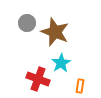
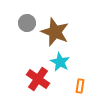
cyan star: moved 1 px left, 1 px up; rotated 12 degrees counterclockwise
red cross: rotated 15 degrees clockwise
